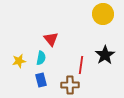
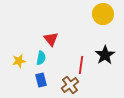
brown cross: rotated 36 degrees counterclockwise
